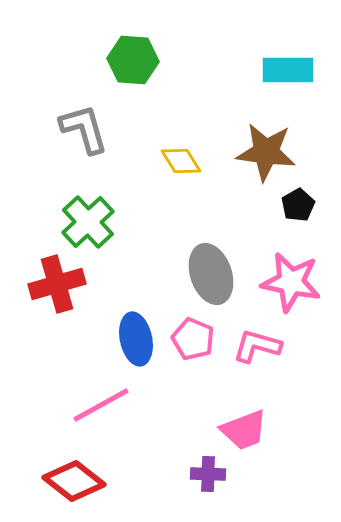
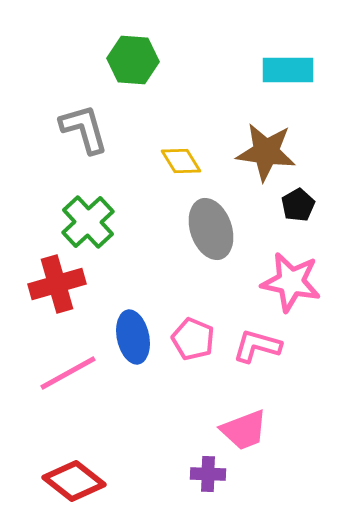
gray ellipse: moved 45 px up
blue ellipse: moved 3 px left, 2 px up
pink line: moved 33 px left, 32 px up
